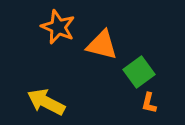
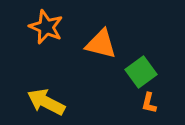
orange star: moved 12 px left
orange triangle: moved 1 px left, 1 px up
green square: moved 2 px right
